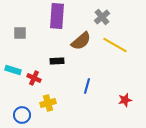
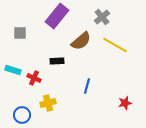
purple rectangle: rotated 35 degrees clockwise
red star: moved 3 px down
